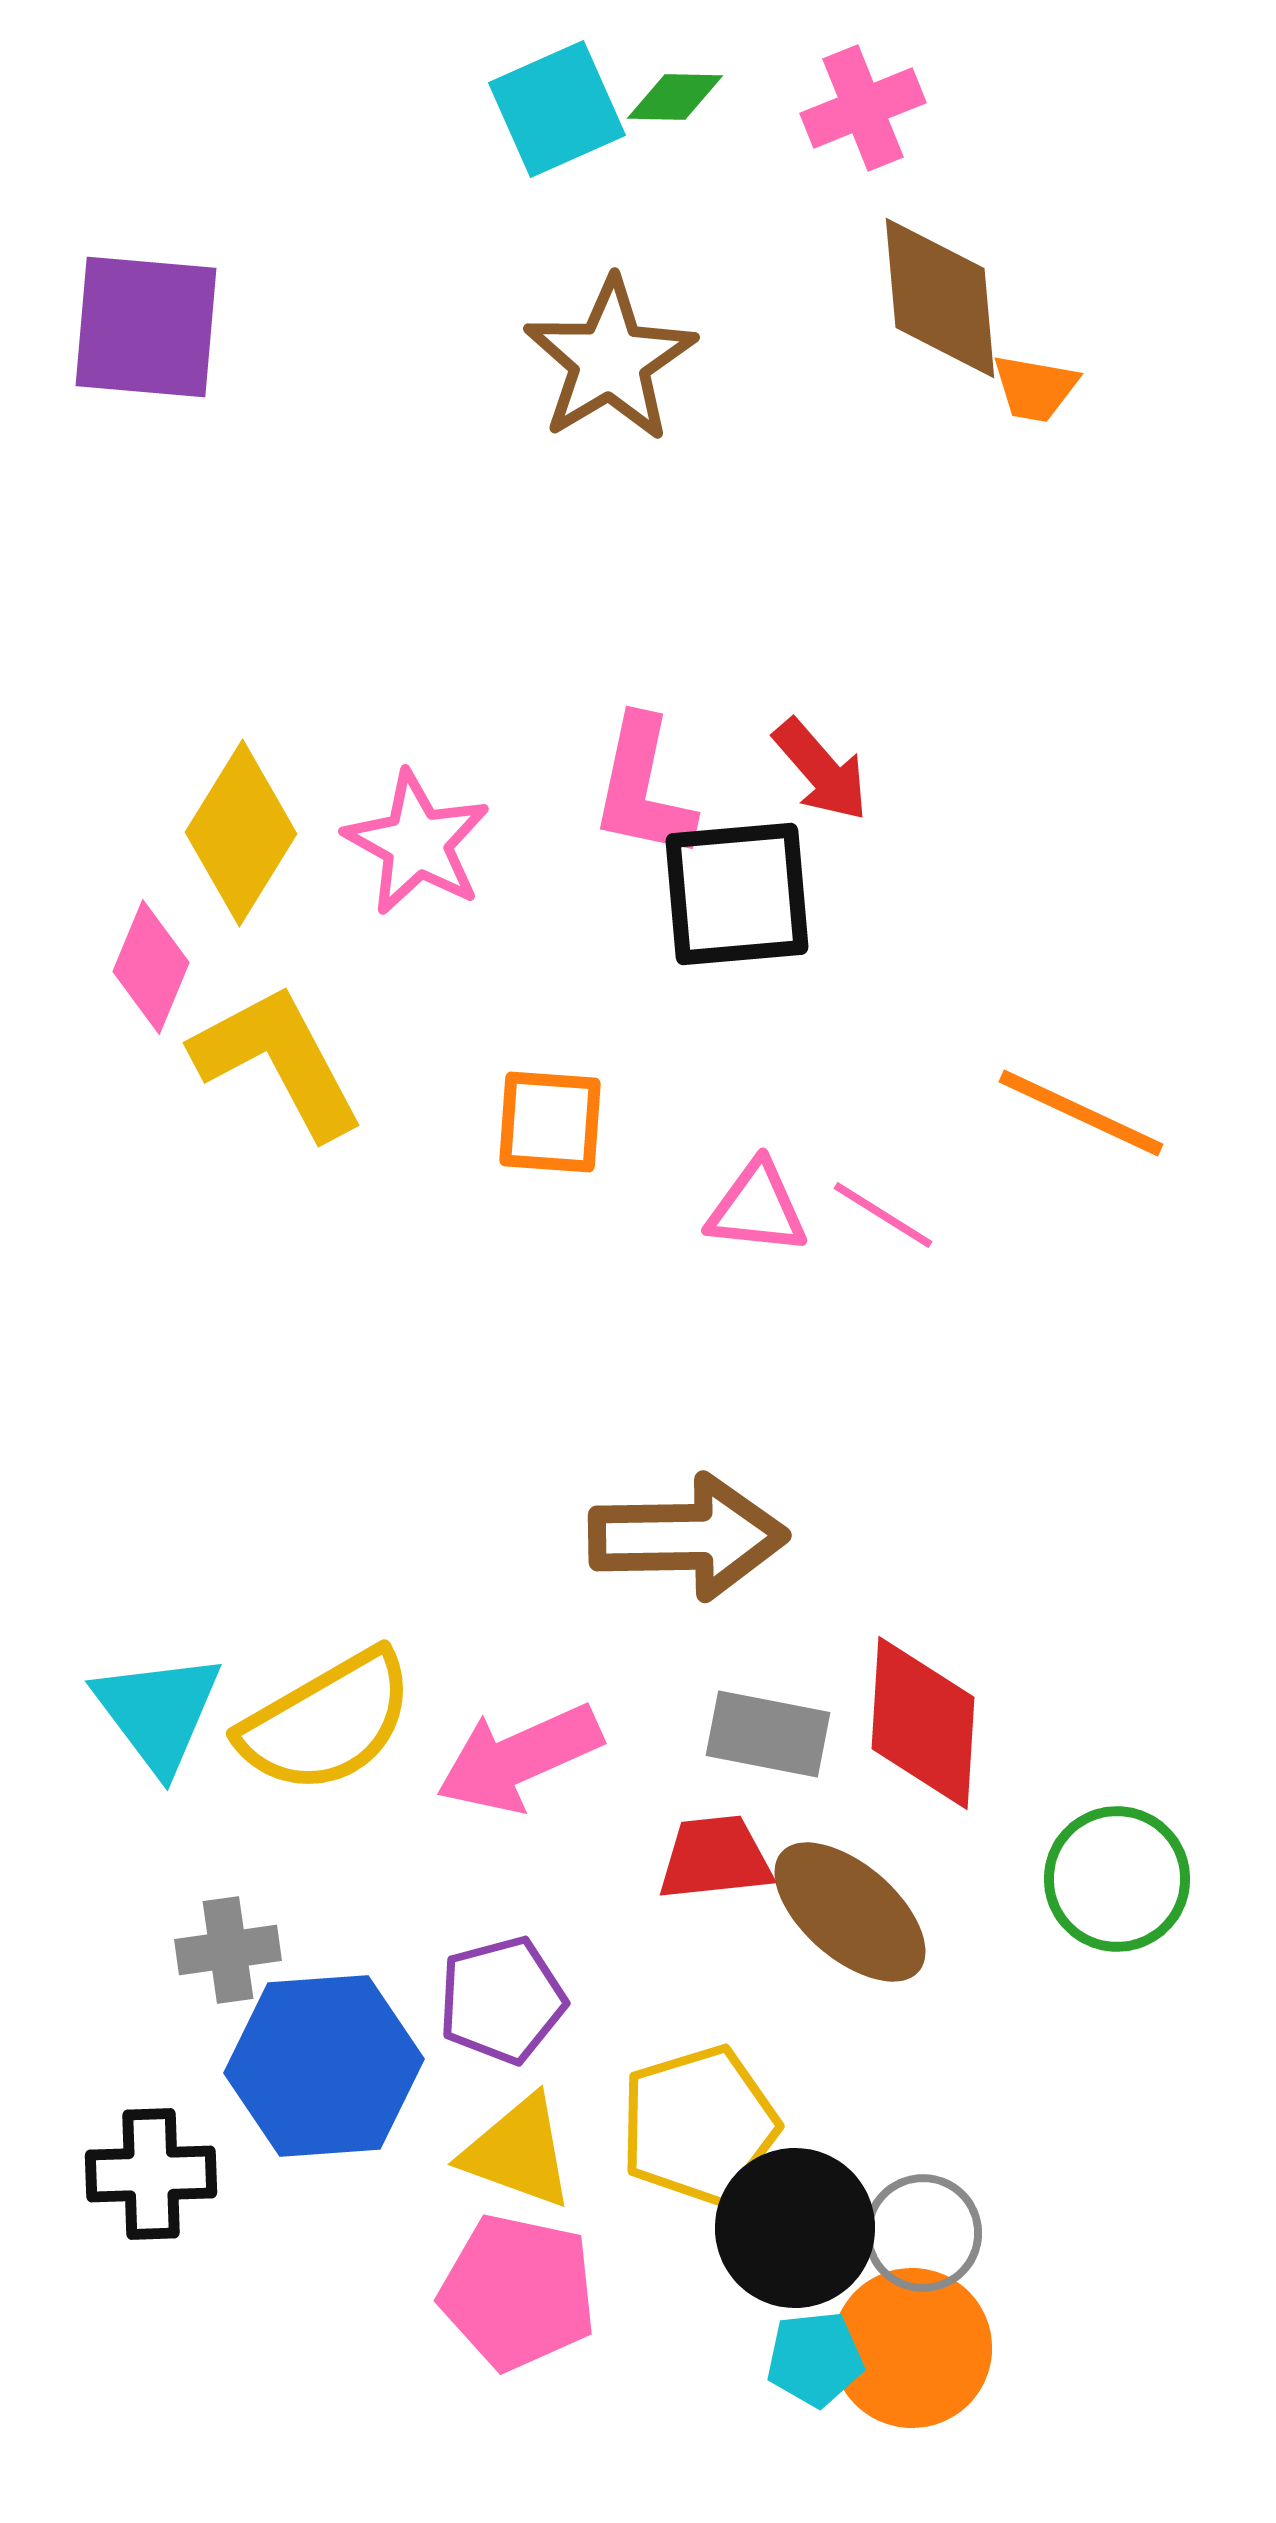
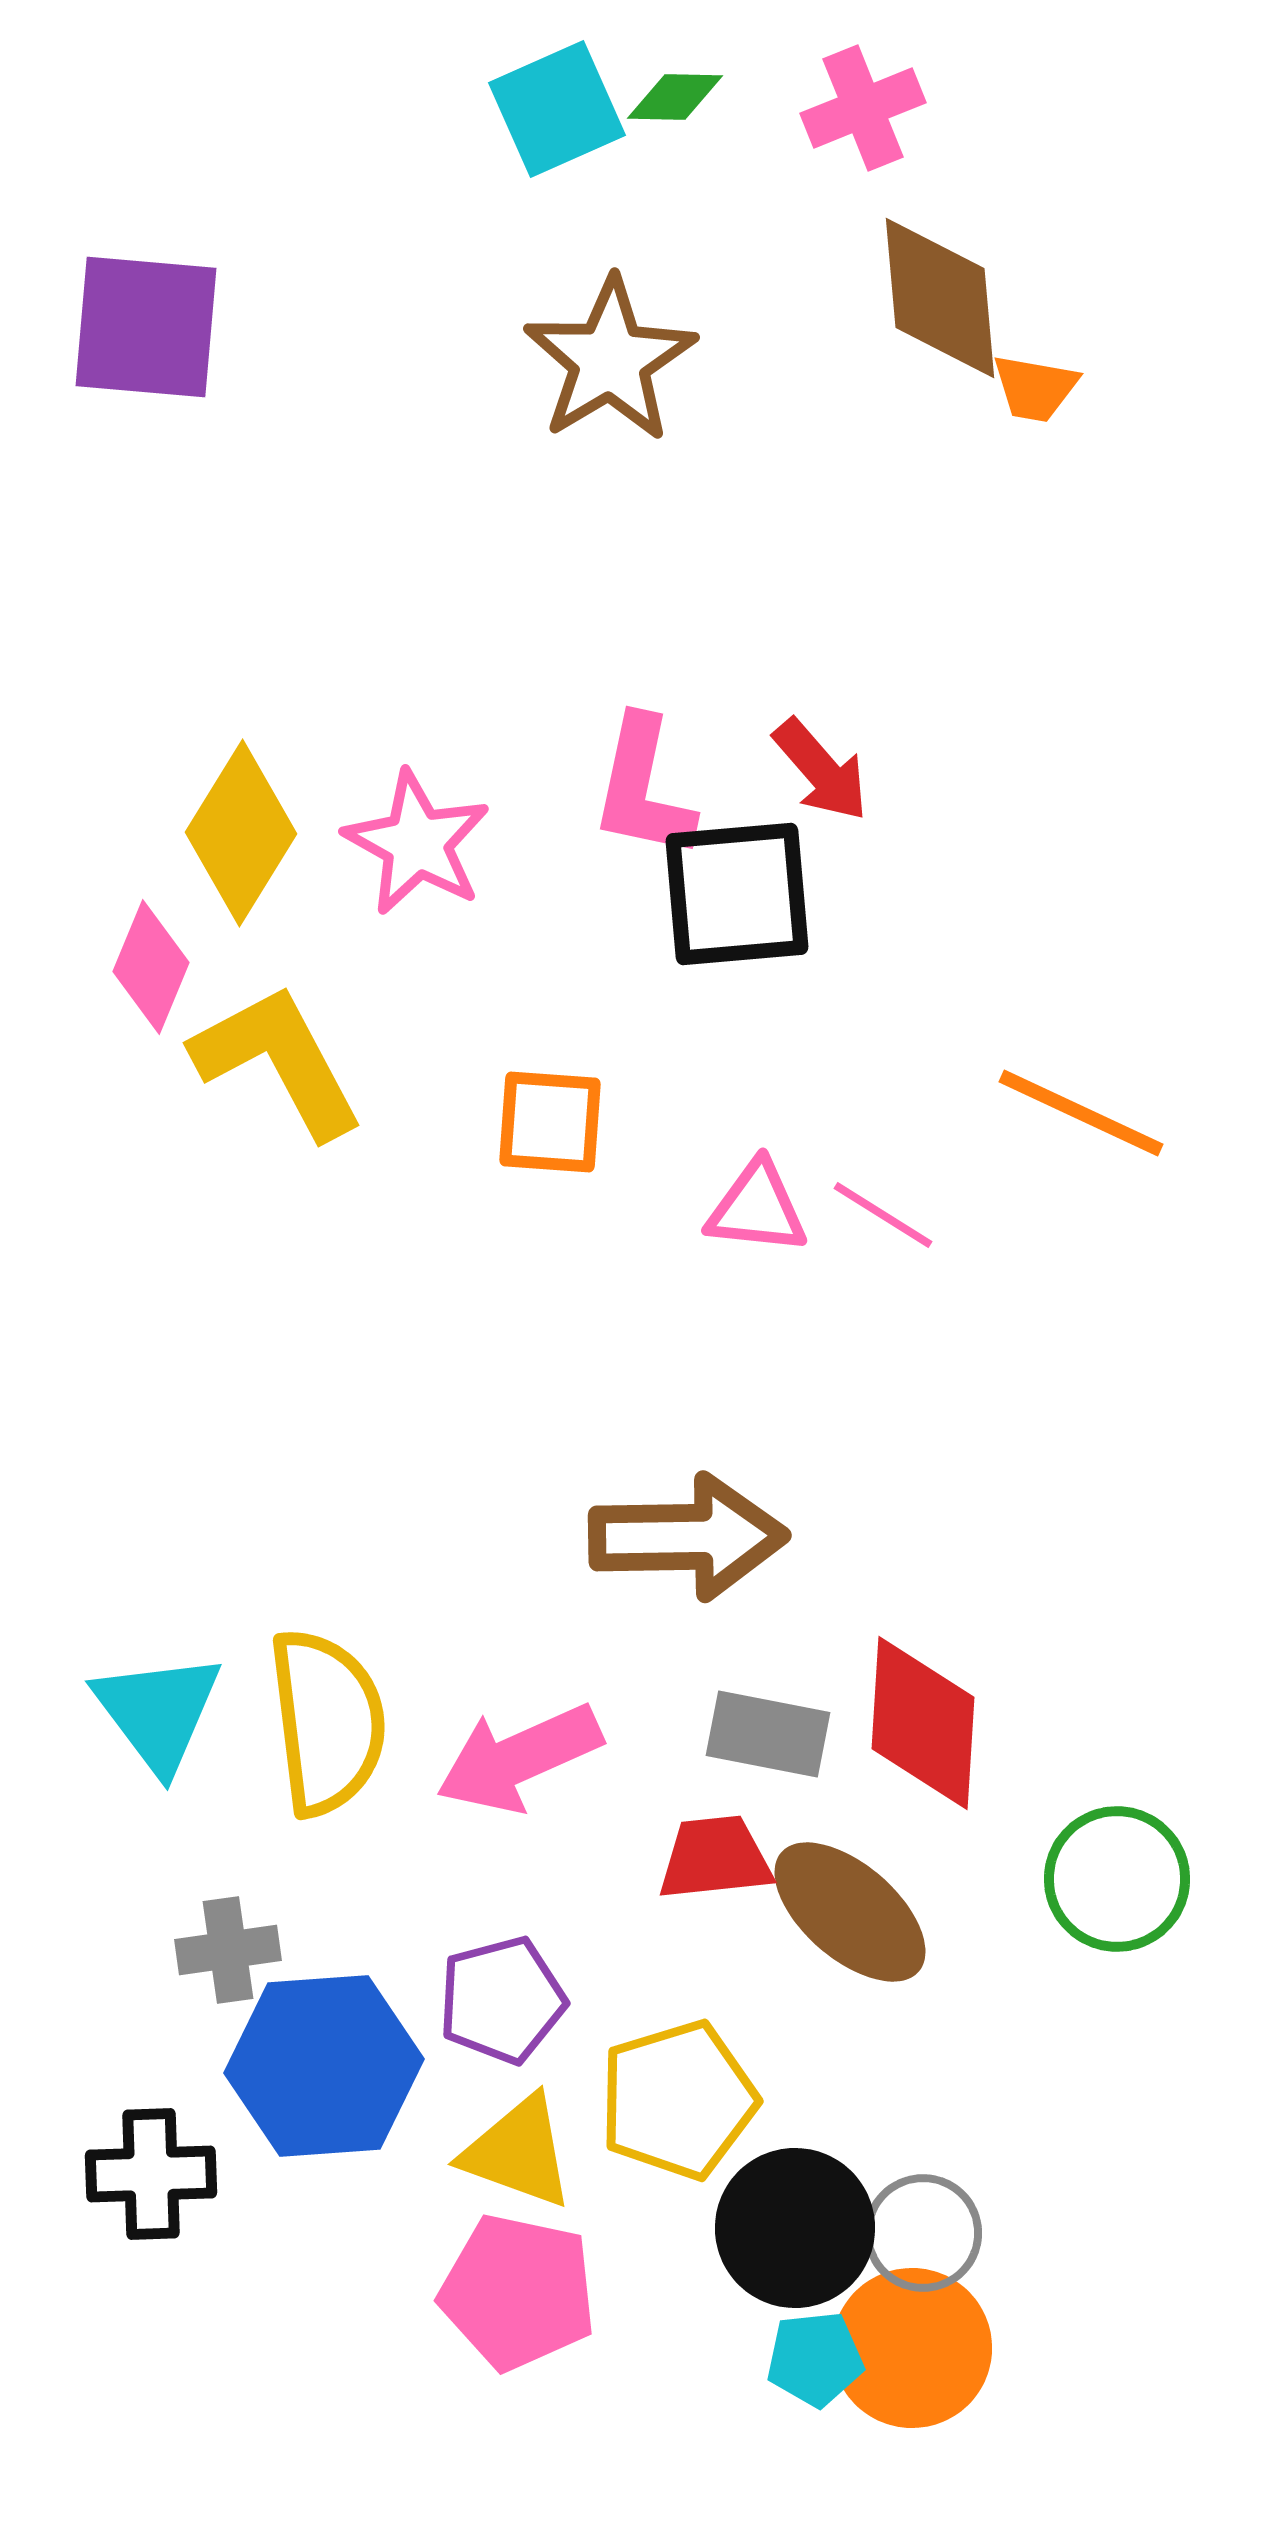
yellow semicircle: rotated 67 degrees counterclockwise
yellow pentagon: moved 21 px left, 25 px up
